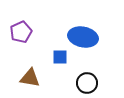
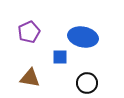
purple pentagon: moved 8 px right
